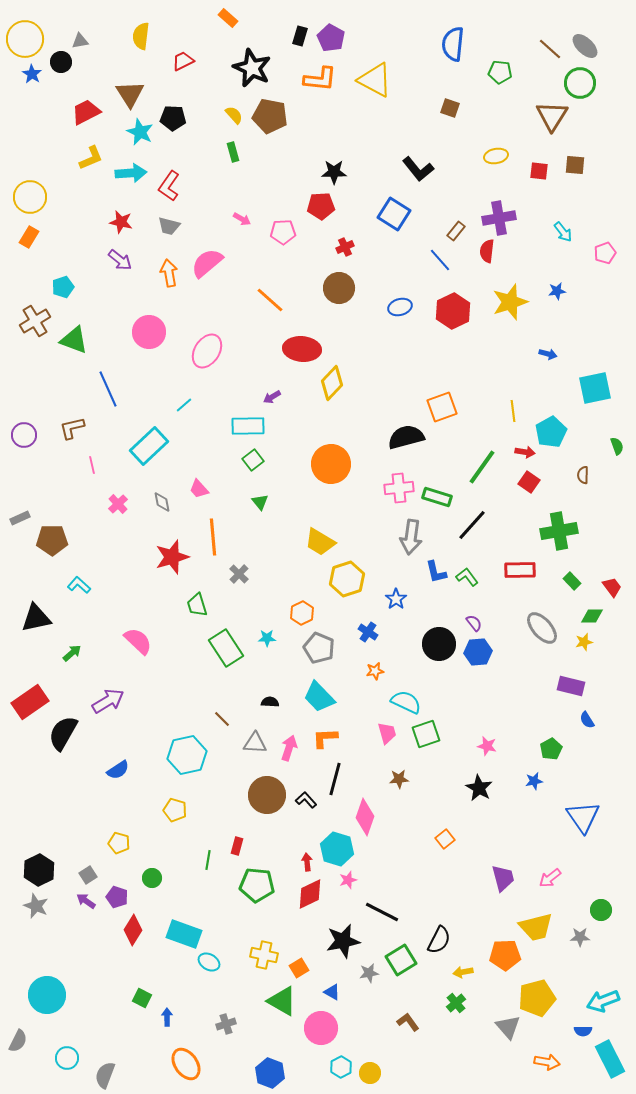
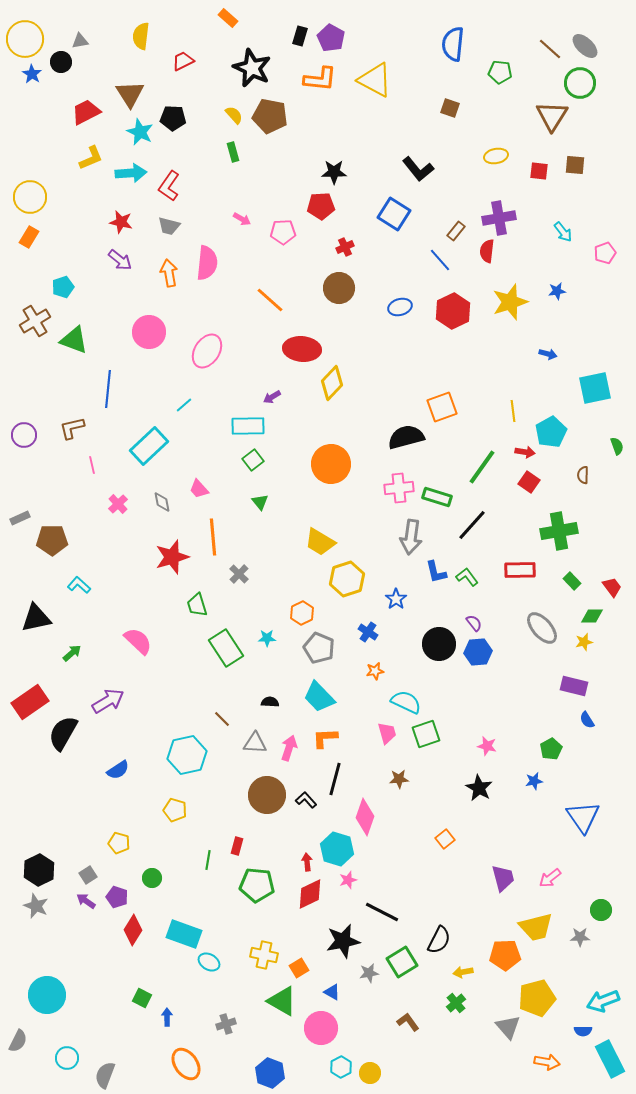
pink semicircle at (207, 263): rotated 136 degrees clockwise
blue line at (108, 389): rotated 30 degrees clockwise
purple rectangle at (571, 686): moved 3 px right
green square at (401, 960): moved 1 px right, 2 px down
